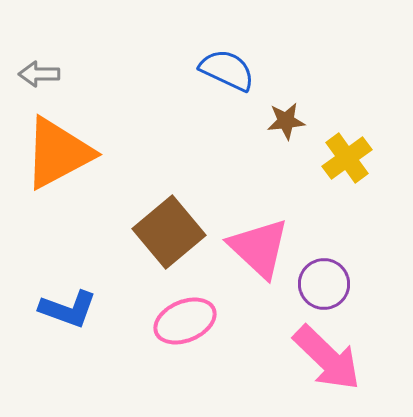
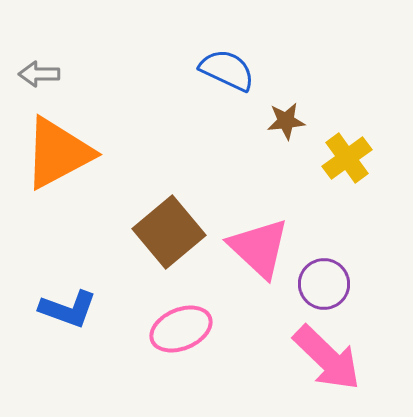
pink ellipse: moved 4 px left, 8 px down
